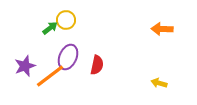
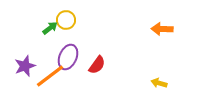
red semicircle: rotated 24 degrees clockwise
